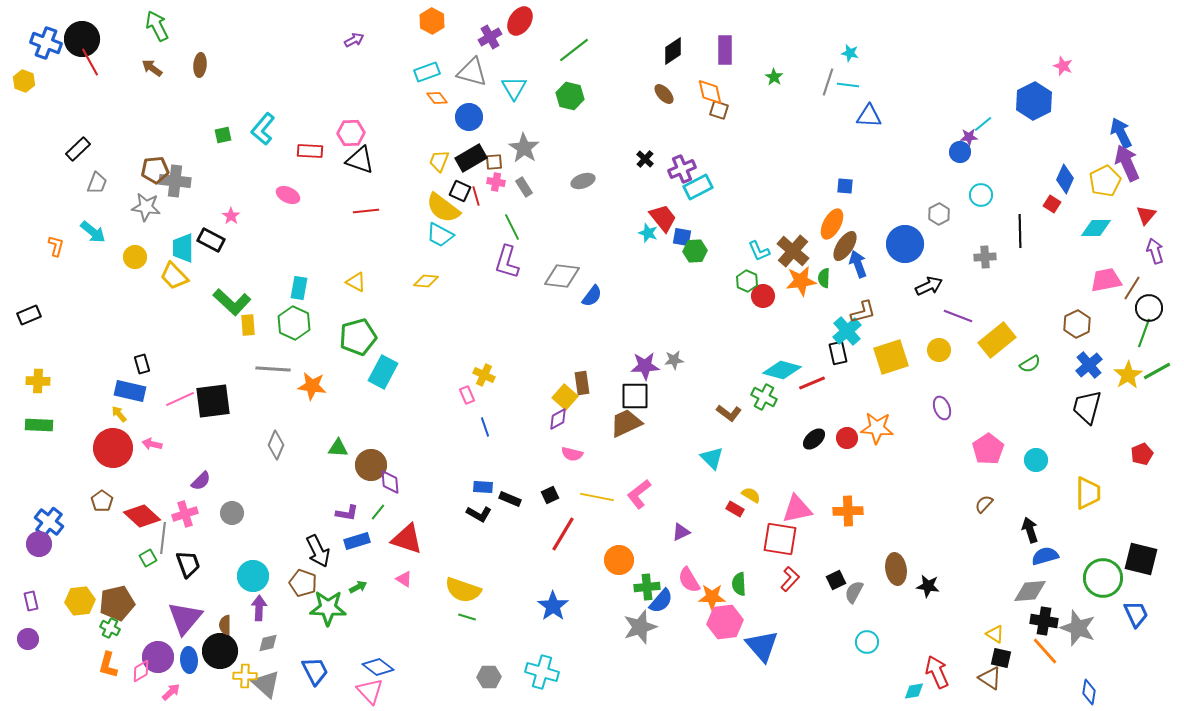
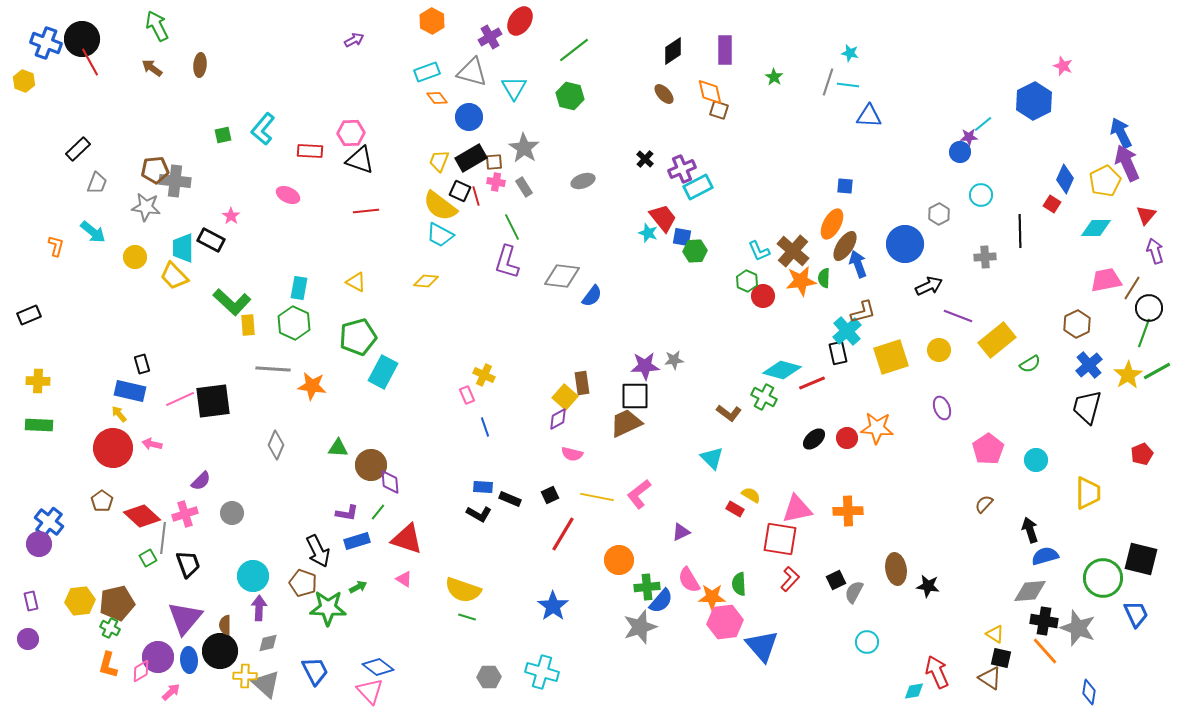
yellow semicircle at (443, 208): moved 3 px left, 2 px up
